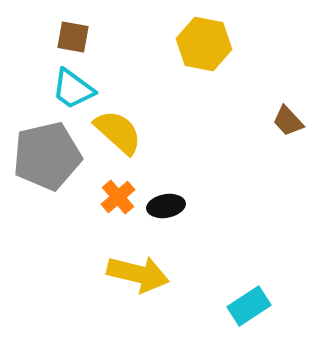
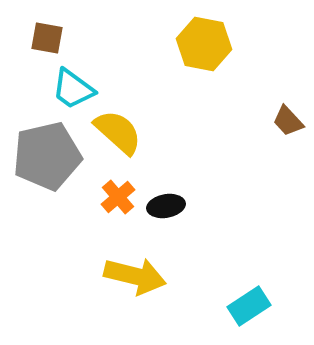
brown square: moved 26 px left, 1 px down
yellow arrow: moved 3 px left, 2 px down
